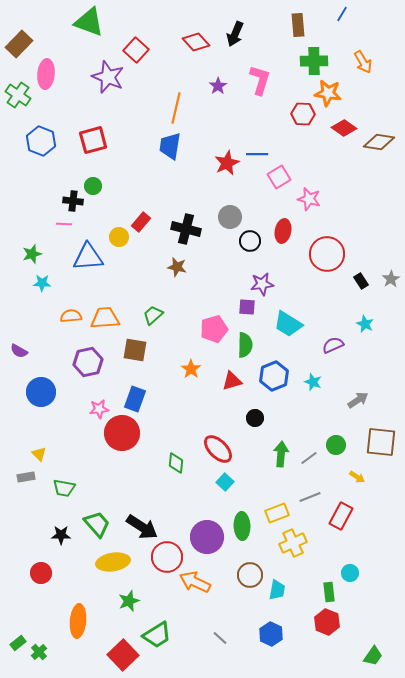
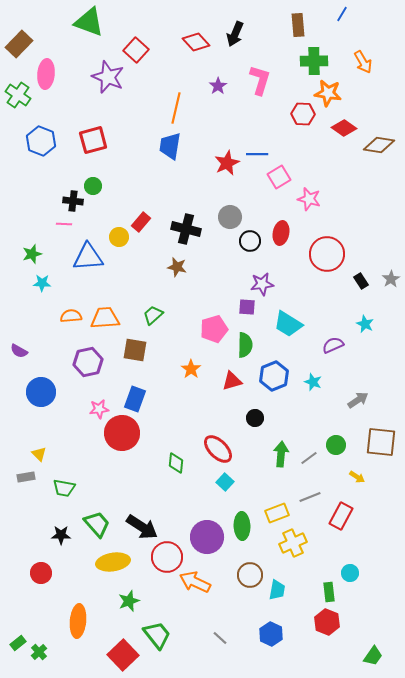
brown diamond at (379, 142): moved 3 px down
red ellipse at (283, 231): moved 2 px left, 2 px down
green trapezoid at (157, 635): rotated 96 degrees counterclockwise
